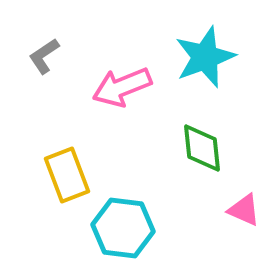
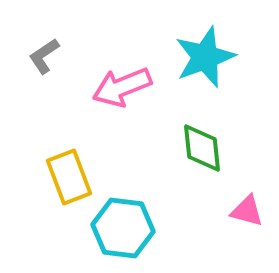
yellow rectangle: moved 2 px right, 2 px down
pink triangle: moved 3 px right, 1 px down; rotated 9 degrees counterclockwise
